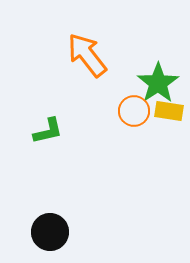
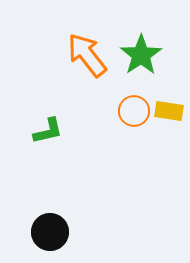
green star: moved 17 px left, 28 px up
